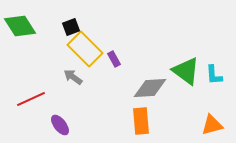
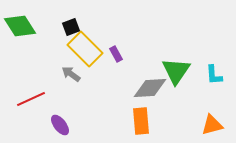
purple rectangle: moved 2 px right, 5 px up
green triangle: moved 10 px left; rotated 28 degrees clockwise
gray arrow: moved 2 px left, 3 px up
